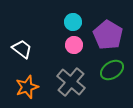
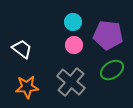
purple pentagon: rotated 24 degrees counterclockwise
orange star: rotated 15 degrees clockwise
